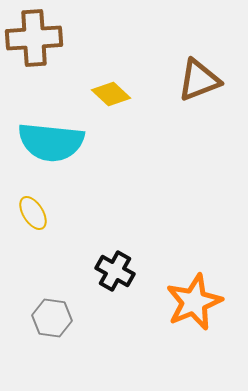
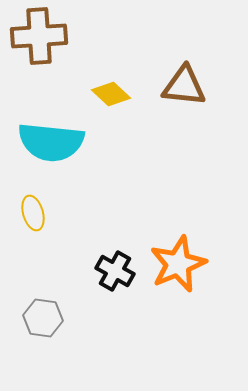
brown cross: moved 5 px right, 2 px up
brown triangle: moved 15 px left, 6 px down; rotated 27 degrees clockwise
yellow ellipse: rotated 16 degrees clockwise
orange star: moved 16 px left, 38 px up
gray hexagon: moved 9 px left
